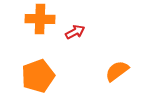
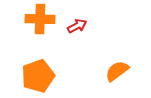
red arrow: moved 2 px right, 6 px up
